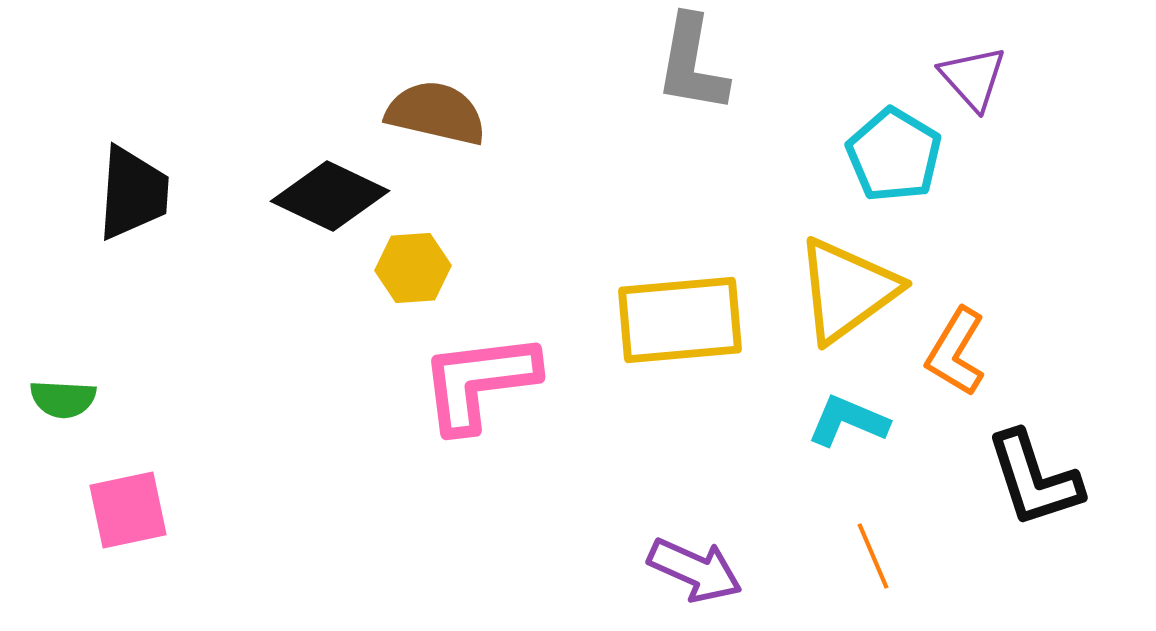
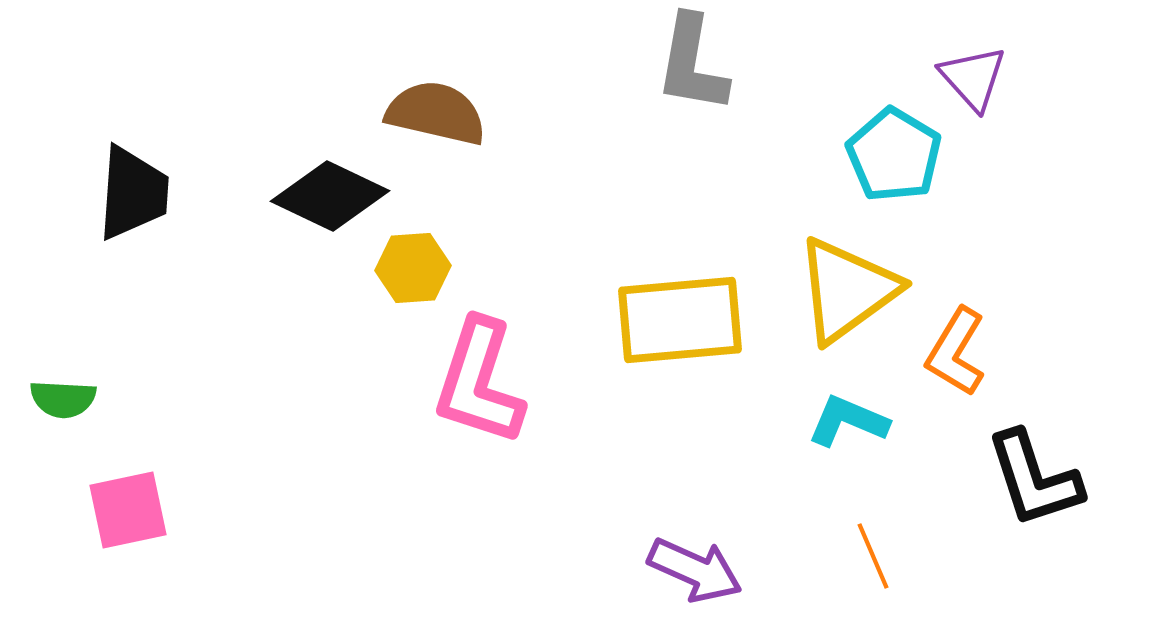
pink L-shape: rotated 65 degrees counterclockwise
